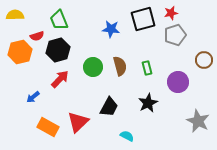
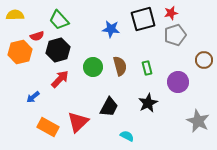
green trapezoid: rotated 20 degrees counterclockwise
